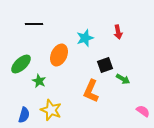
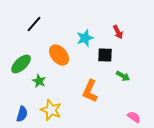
black line: rotated 48 degrees counterclockwise
red arrow: rotated 16 degrees counterclockwise
orange ellipse: rotated 65 degrees counterclockwise
black square: moved 10 px up; rotated 21 degrees clockwise
green arrow: moved 3 px up
orange L-shape: moved 1 px left
pink semicircle: moved 9 px left, 6 px down
blue semicircle: moved 2 px left, 1 px up
